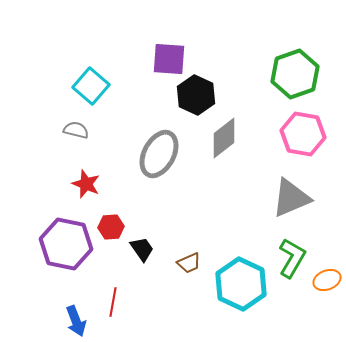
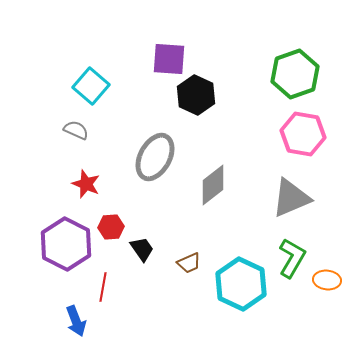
gray semicircle: rotated 10 degrees clockwise
gray diamond: moved 11 px left, 47 px down
gray ellipse: moved 4 px left, 3 px down
purple hexagon: rotated 15 degrees clockwise
orange ellipse: rotated 28 degrees clockwise
red line: moved 10 px left, 15 px up
